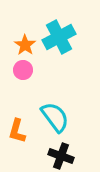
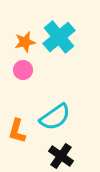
cyan cross: rotated 12 degrees counterclockwise
orange star: moved 3 px up; rotated 25 degrees clockwise
cyan semicircle: rotated 92 degrees clockwise
black cross: rotated 15 degrees clockwise
